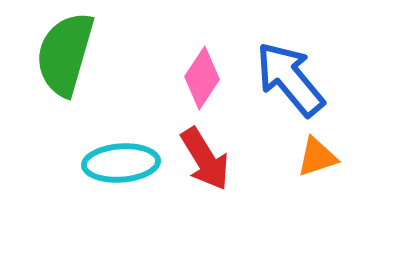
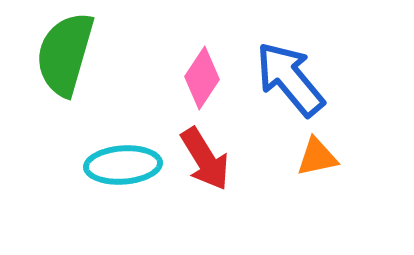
orange triangle: rotated 6 degrees clockwise
cyan ellipse: moved 2 px right, 2 px down
